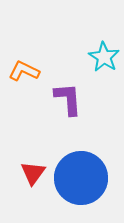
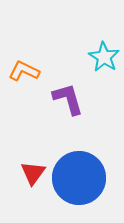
purple L-shape: rotated 12 degrees counterclockwise
blue circle: moved 2 px left
